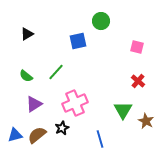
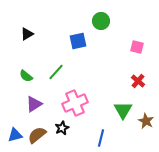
blue line: moved 1 px right, 1 px up; rotated 30 degrees clockwise
